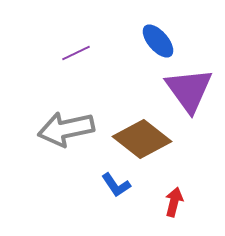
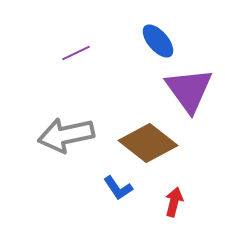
gray arrow: moved 6 px down
brown diamond: moved 6 px right, 4 px down
blue L-shape: moved 2 px right, 3 px down
